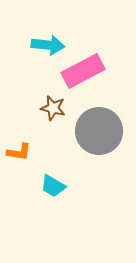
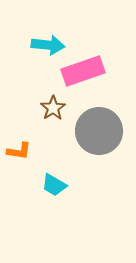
pink rectangle: rotated 9 degrees clockwise
brown star: rotated 25 degrees clockwise
orange L-shape: moved 1 px up
cyan trapezoid: moved 1 px right, 1 px up
